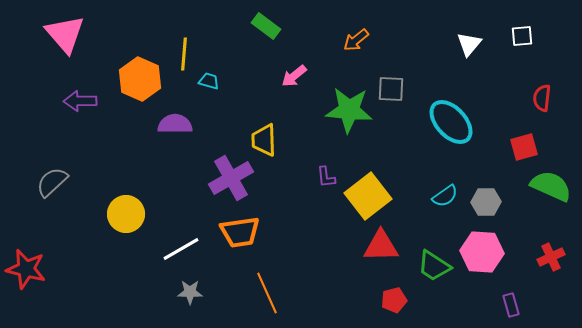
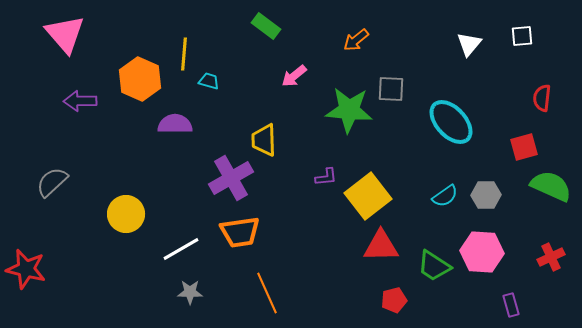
purple L-shape: rotated 90 degrees counterclockwise
gray hexagon: moved 7 px up
